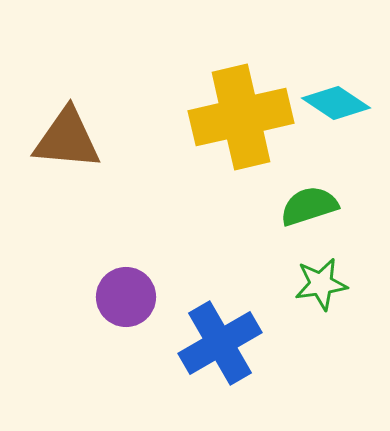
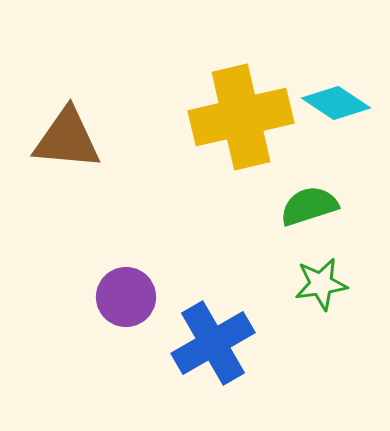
blue cross: moved 7 px left
